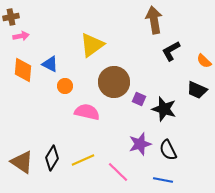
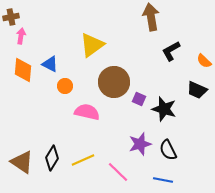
brown arrow: moved 3 px left, 3 px up
pink arrow: rotated 70 degrees counterclockwise
